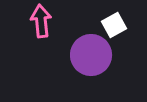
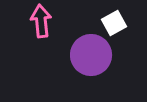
white square: moved 2 px up
